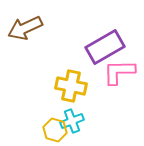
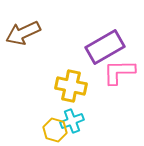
brown arrow: moved 2 px left, 5 px down
